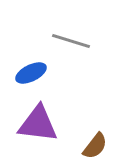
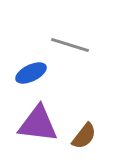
gray line: moved 1 px left, 4 px down
brown semicircle: moved 11 px left, 10 px up
